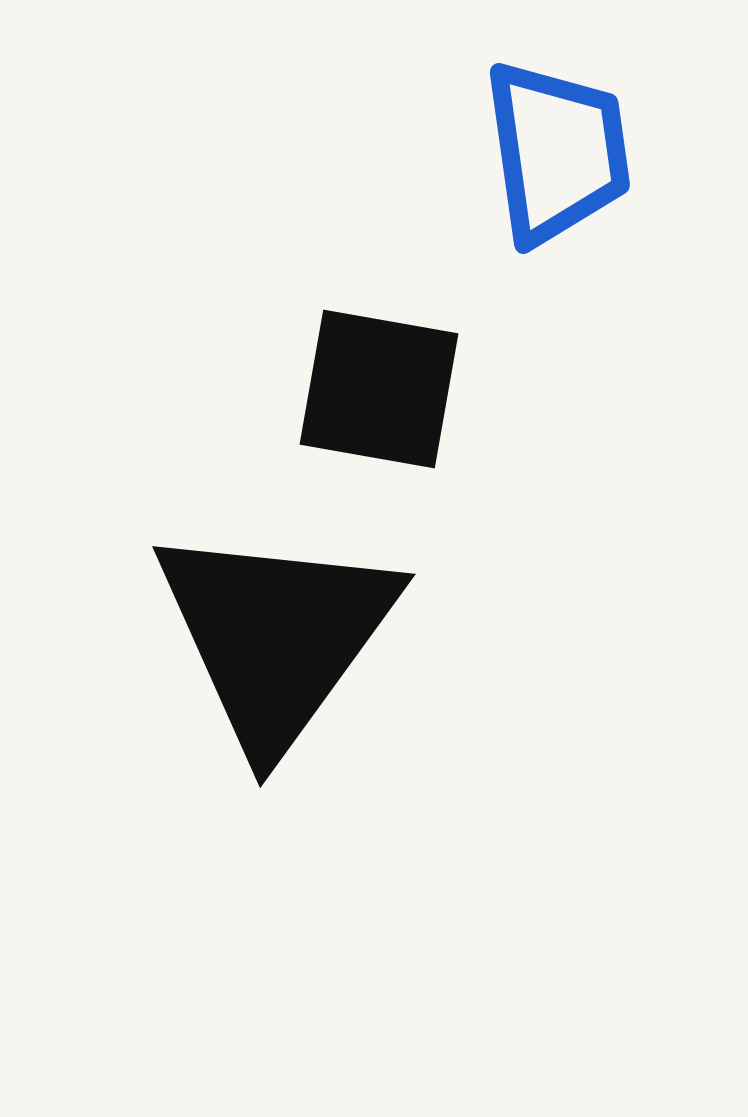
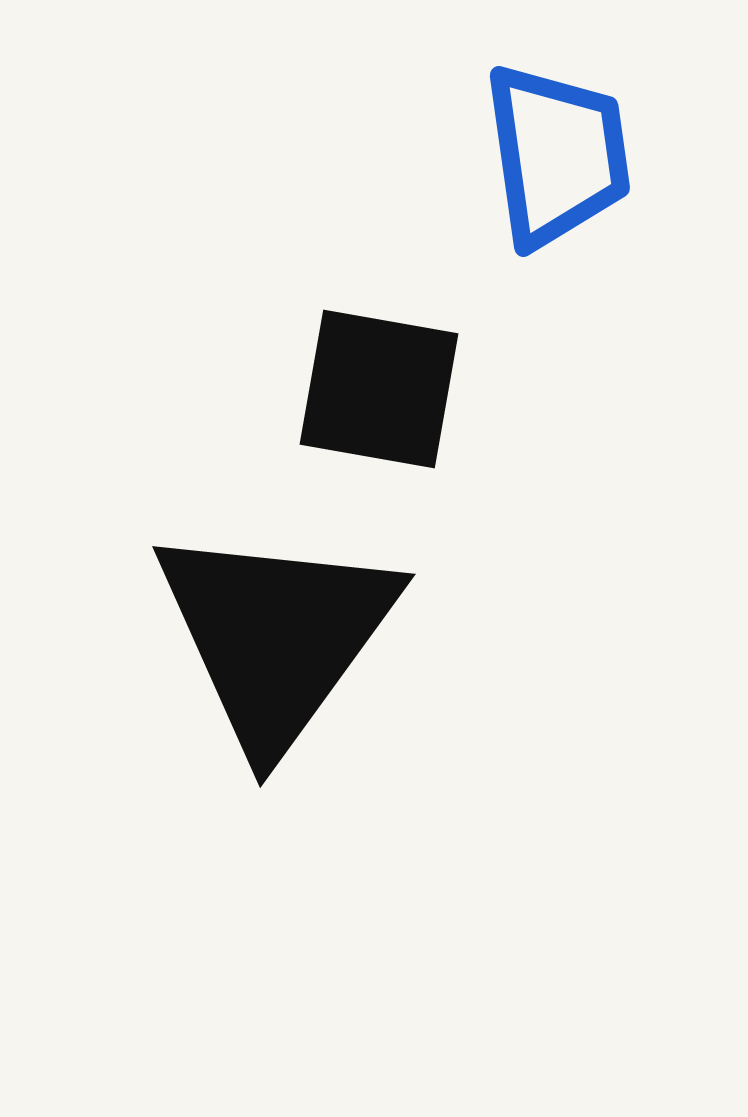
blue trapezoid: moved 3 px down
